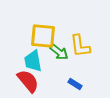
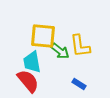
green arrow: moved 1 px right, 1 px up
cyan trapezoid: moved 1 px left, 1 px down
blue rectangle: moved 4 px right
